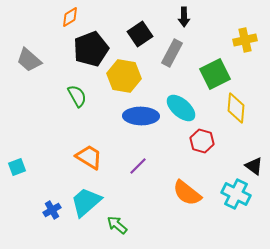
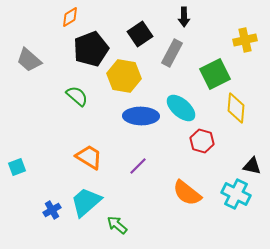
green semicircle: rotated 20 degrees counterclockwise
black triangle: moved 2 px left; rotated 24 degrees counterclockwise
